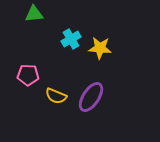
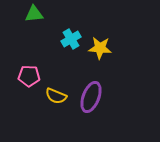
pink pentagon: moved 1 px right, 1 px down
purple ellipse: rotated 12 degrees counterclockwise
